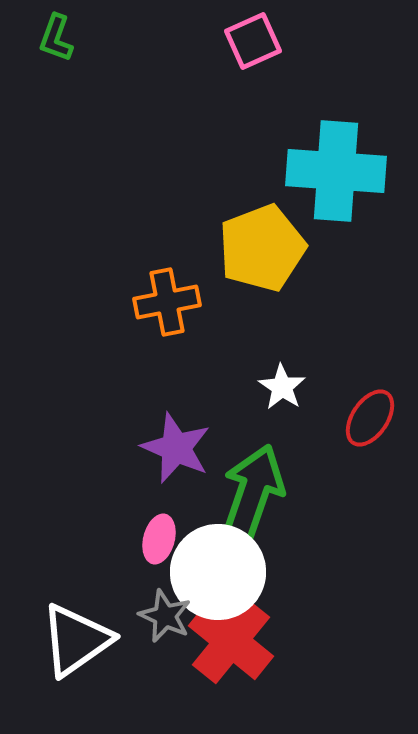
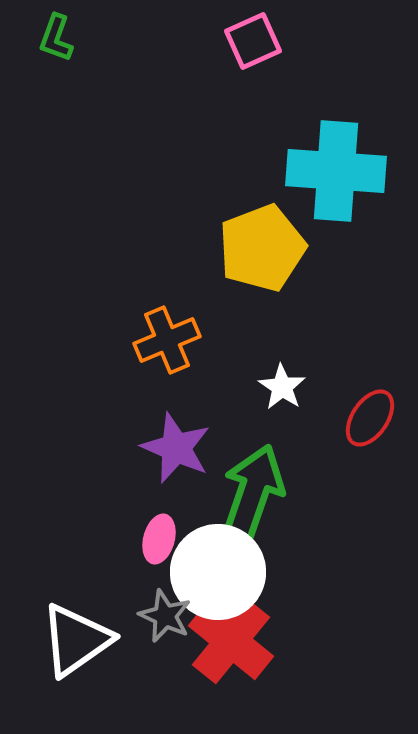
orange cross: moved 38 px down; rotated 12 degrees counterclockwise
